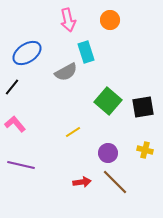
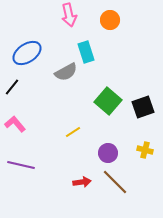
pink arrow: moved 1 px right, 5 px up
black square: rotated 10 degrees counterclockwise
